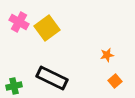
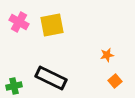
yellow square: moved 5 px right, 3 px up; rotated 25 degrees clockwise
black rectangle: moved 1 px left
